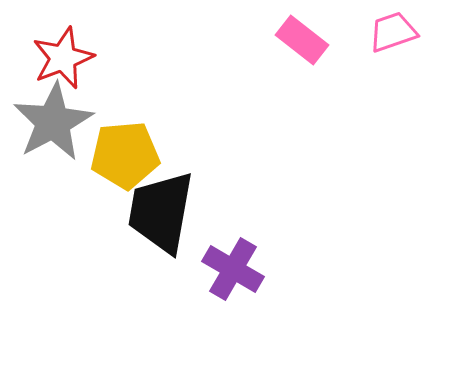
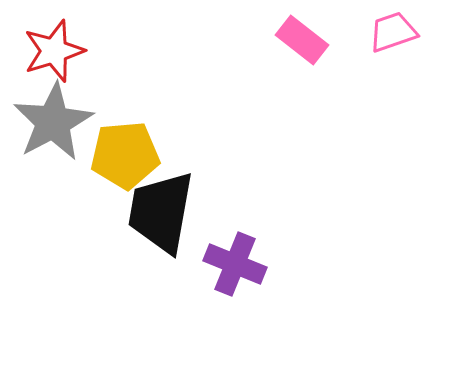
red star: moved 9 px left, 7 px up; rotated 4 degrees clockwise
purple cross: moved 2 px right, 5 px up; rotated 8 degrees counterclockwise
